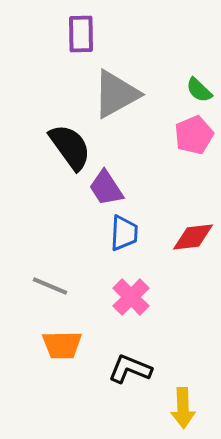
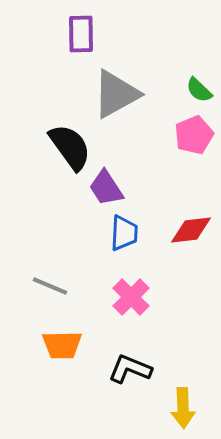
red diamond: moved 2 px left, 7 px up
